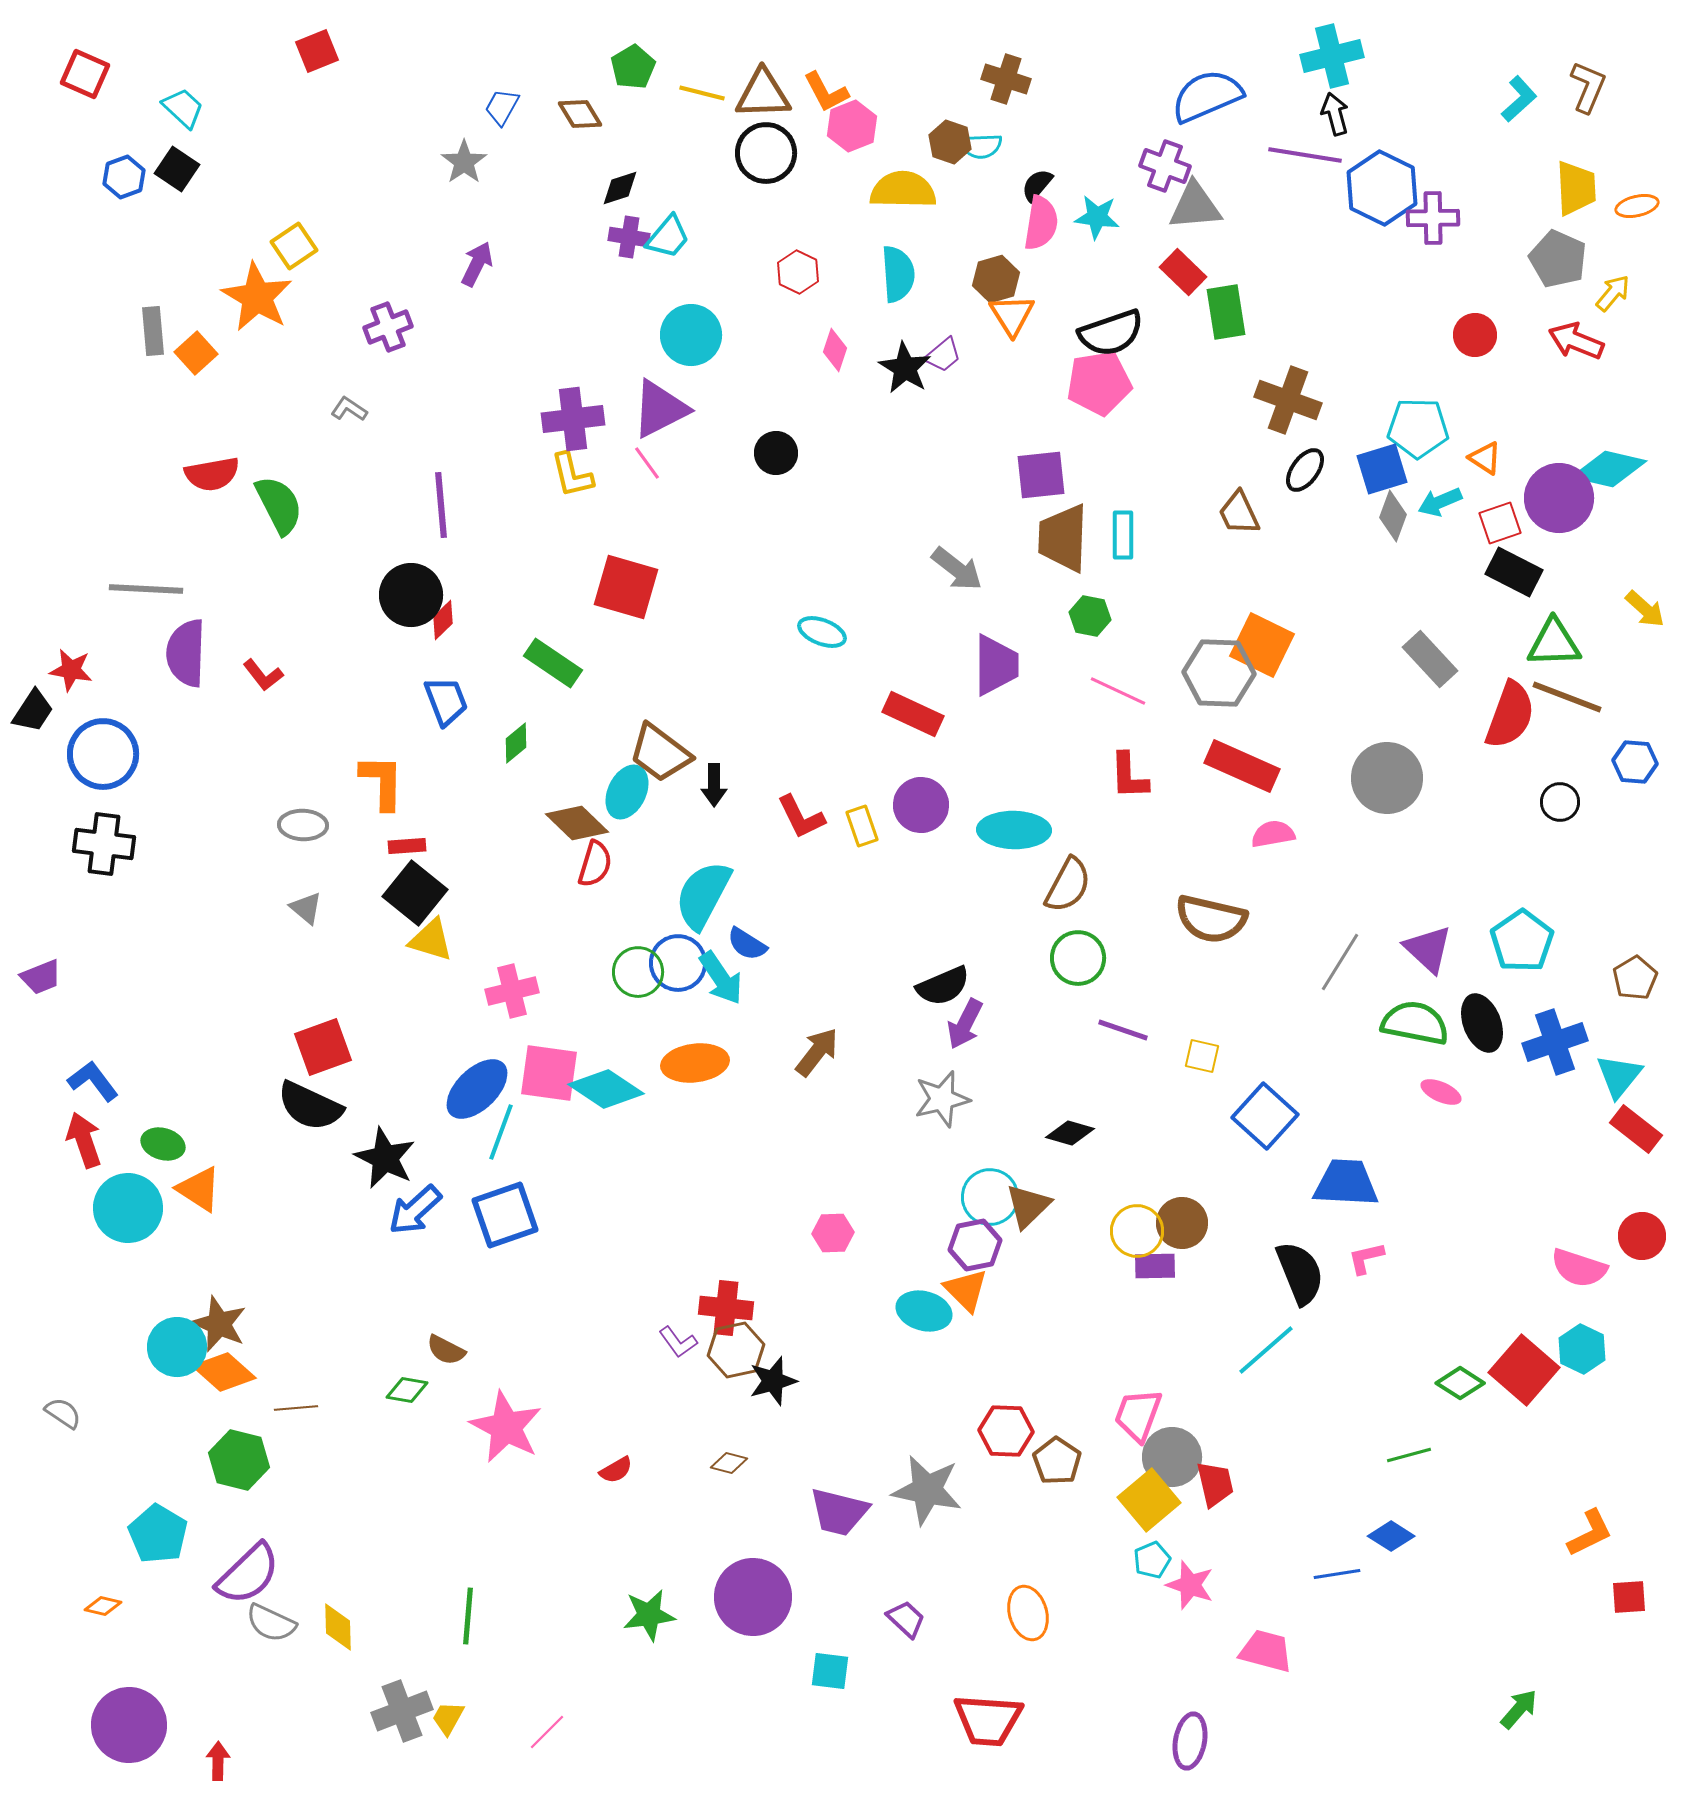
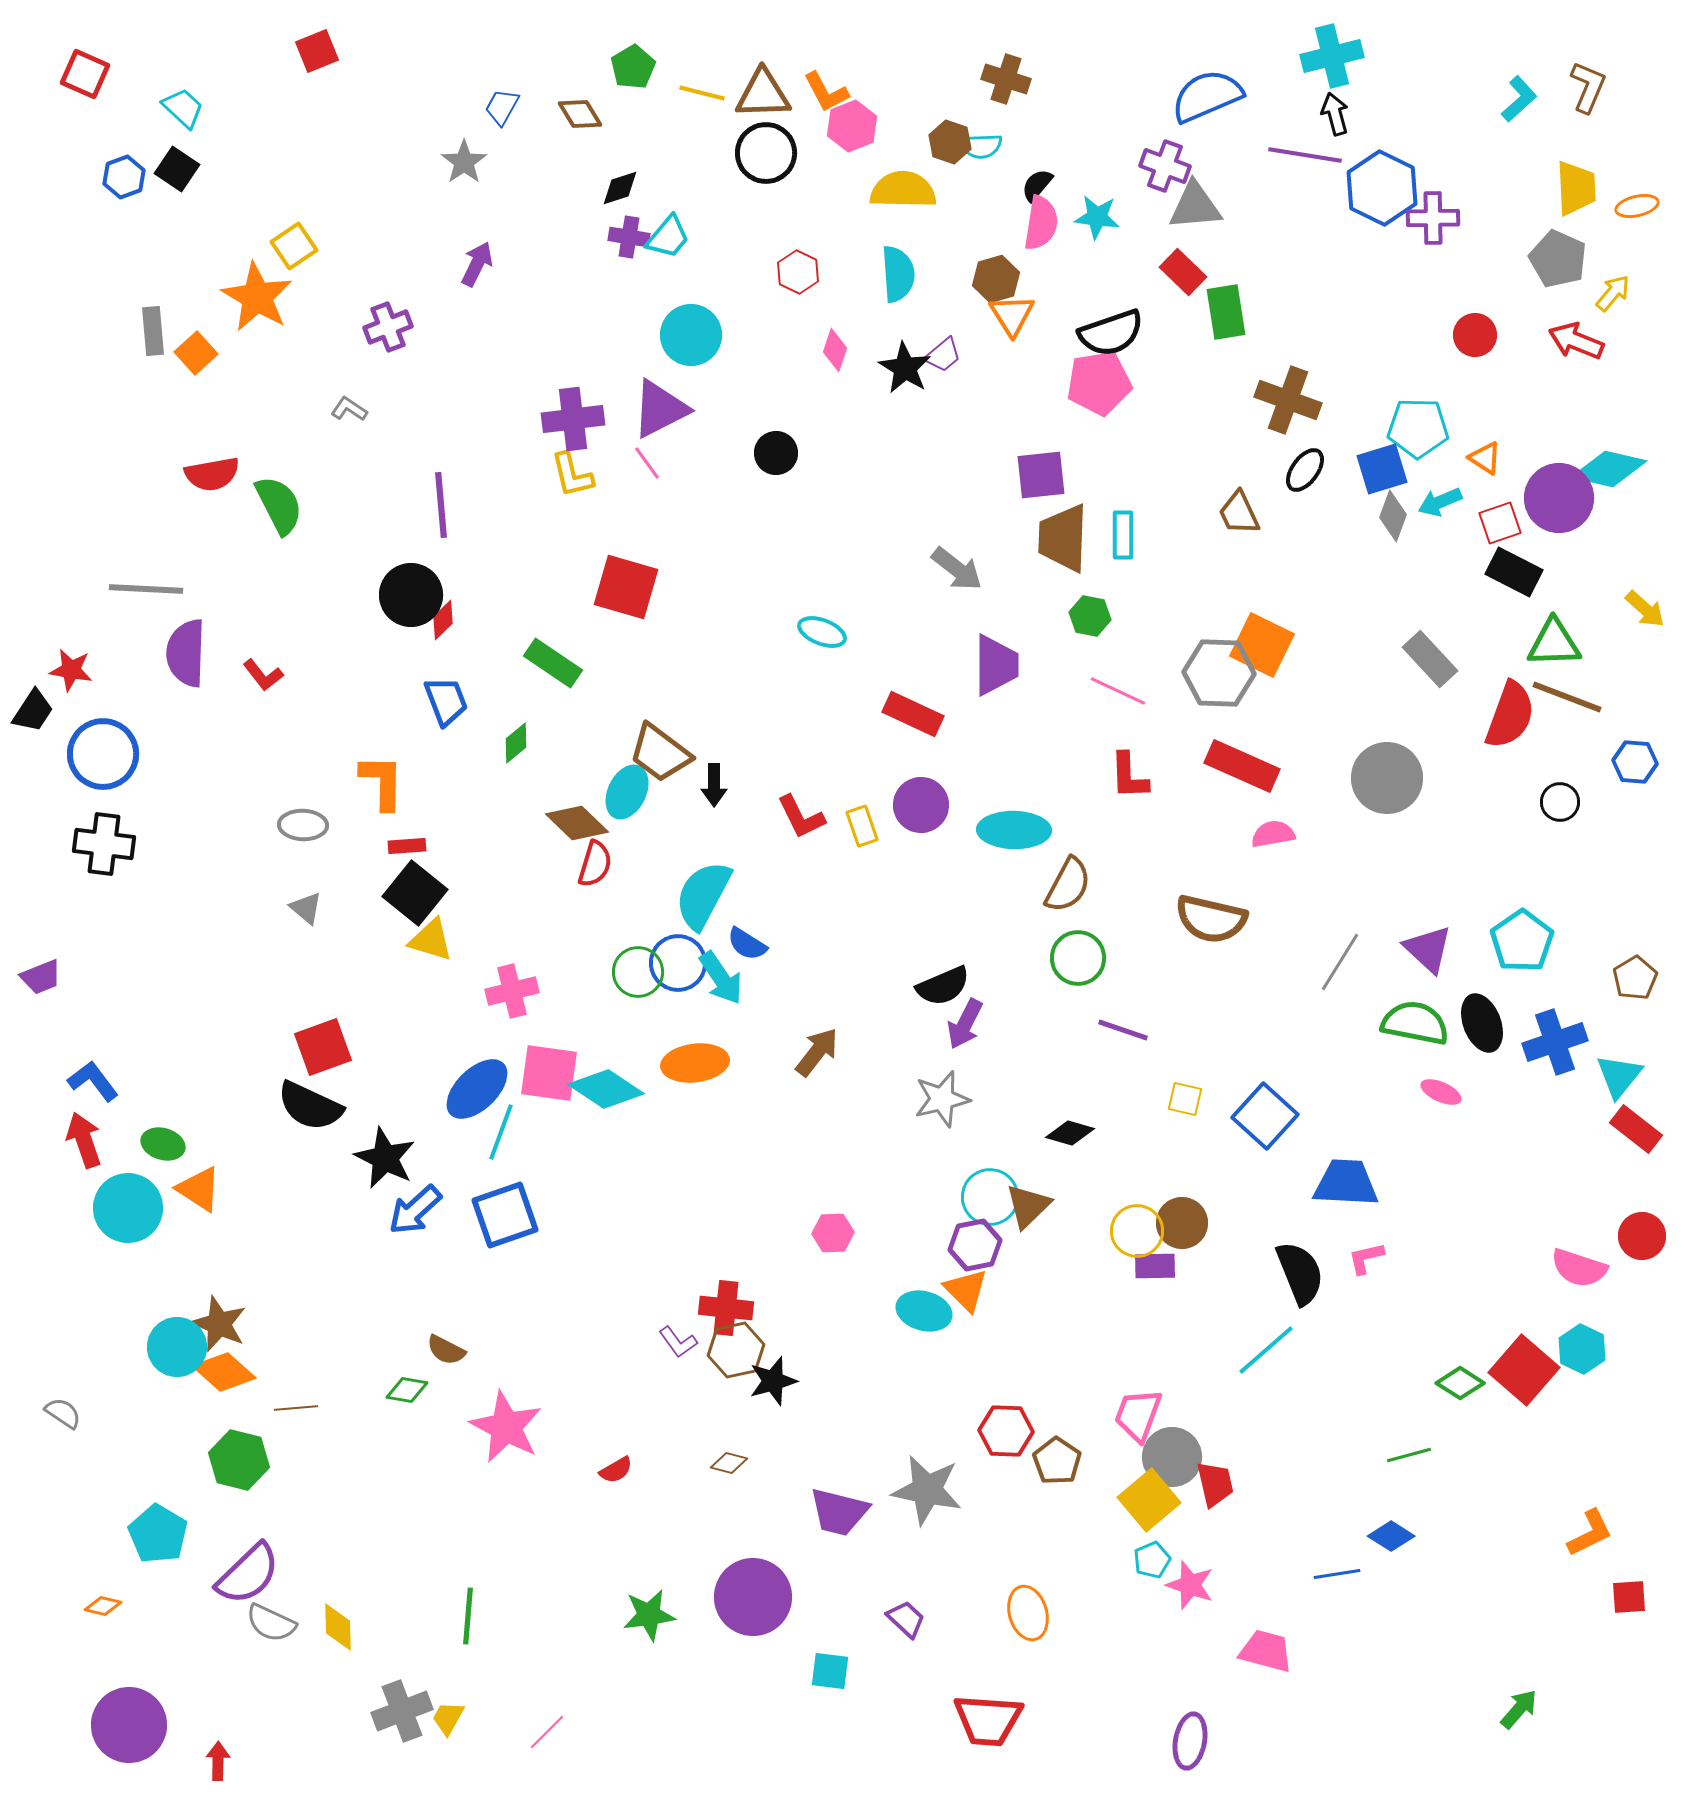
yellow square at (1202, 1056): moved 17 px left, 43 px down
